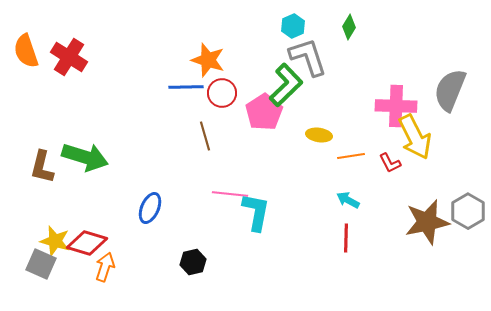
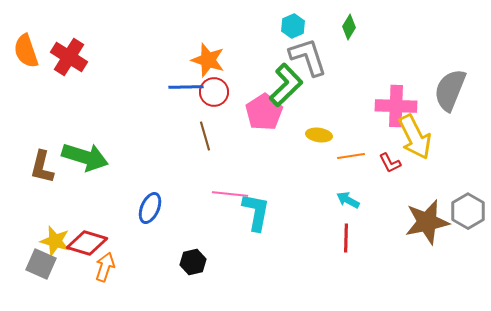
red circle: moved 8 px left, 1 px up
